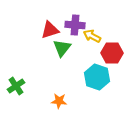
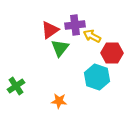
purple cross: rotated 12 degrees counterclockwise
red triangle: rotated 18 degrees counterclockwise
green triangle: moved 2 px left
